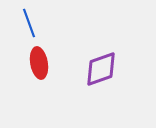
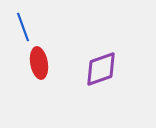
blue line: moved 6 px left, 4 px down
